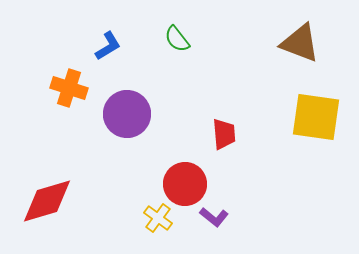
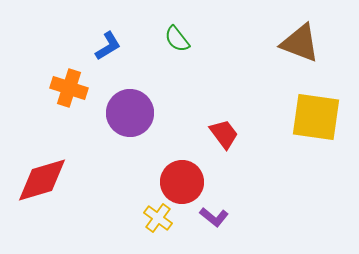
purple circle: moved 3 px right, 1 px up
red trapezoid: rotated 32 degrees counterclockwise
red circle: moved 3 px left, 2 px up
red diamond: moved 5 px left, 21 px up
